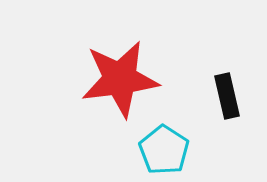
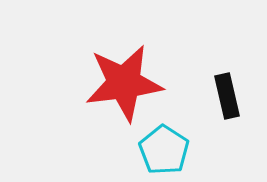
red star: moved 4 px right, 4 px down
